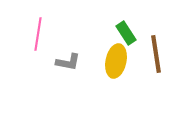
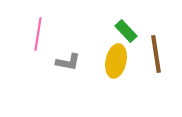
green rectangle: moved 2 px up; rotated 10 degrees counterclockwise
